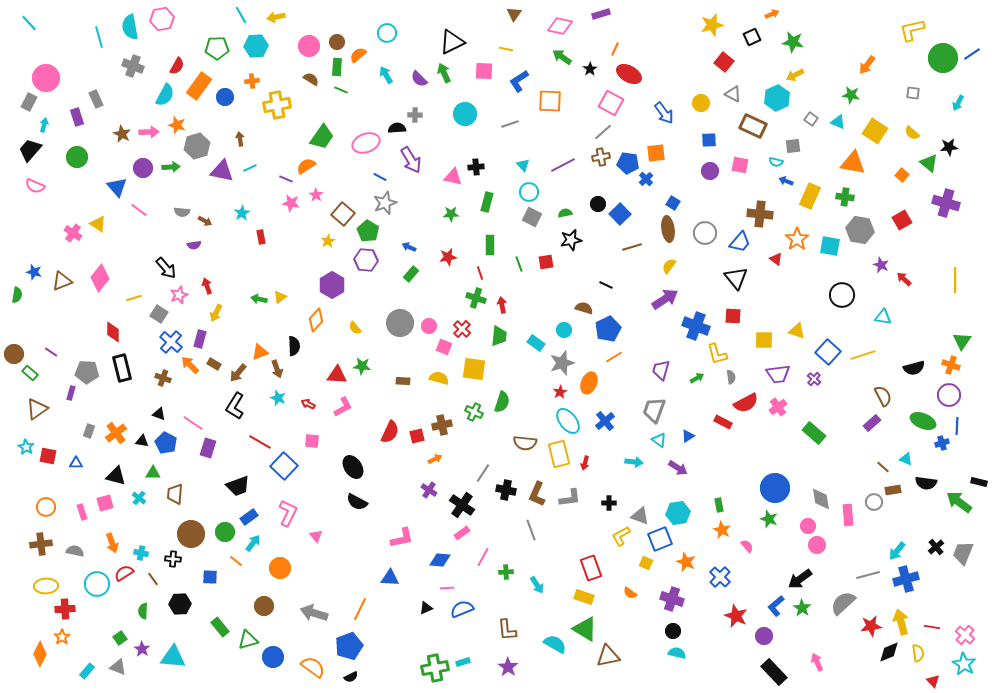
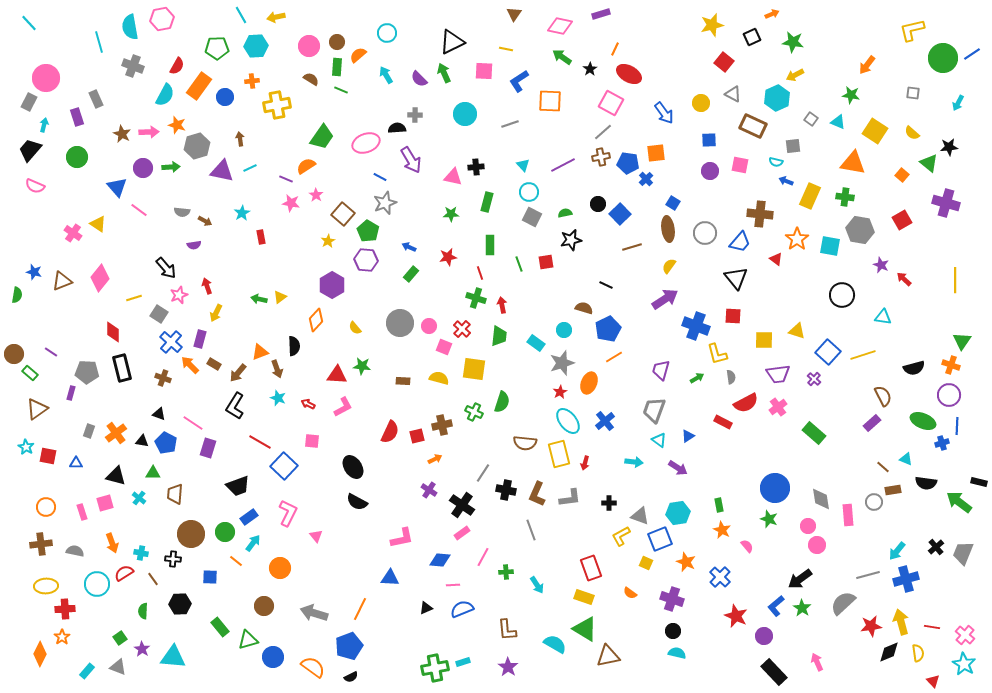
cyan line at (99, 37): moved 5 px down
pink line at (447, 588): moved 6 px right, 3 px up
